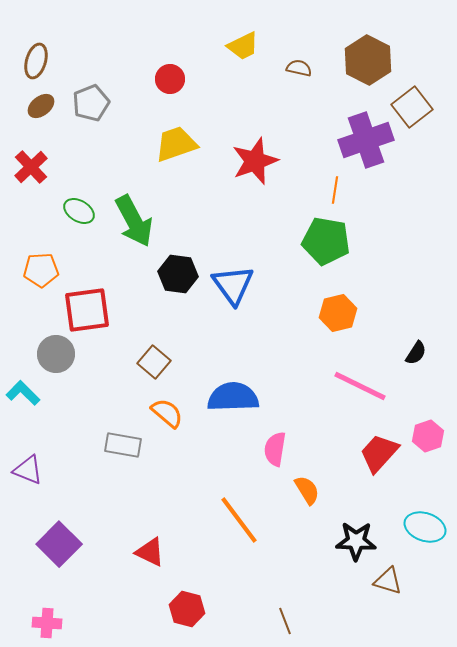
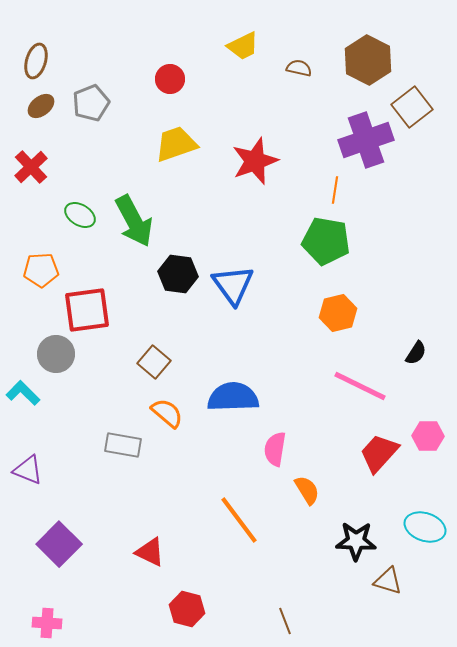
green ellipse at (79, 211): moved 1 px right, 4 px down
pink hexagon at (428, 436): rotated 20 degrees clockwise
